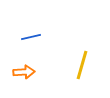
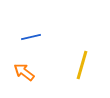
orange arrow: rotated 140 degrees counterclockwise
